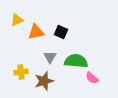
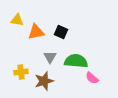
yellow triangle: rotated 32 degrees clockwise
